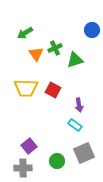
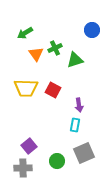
cyan rectangle: rotated 64 degrees clockwise
